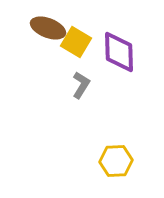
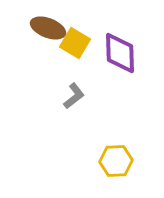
yellow square: moved 1 px left, 1 px down
purple diamond: moved 1 px right, 1 px down
gray L-shape: moved 7 px left, 11 px down; rotated 20 degrees clockwise
